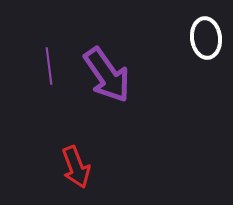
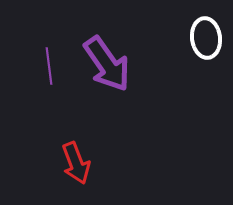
purple arrow: moved 11 px up
red arrow: moved 4 px up
